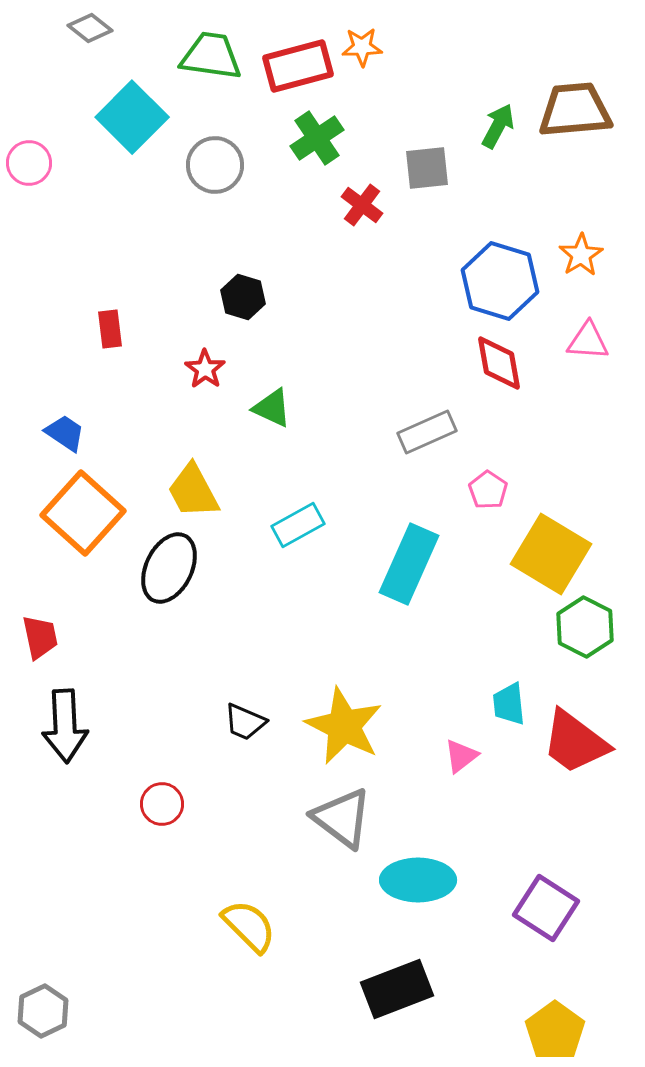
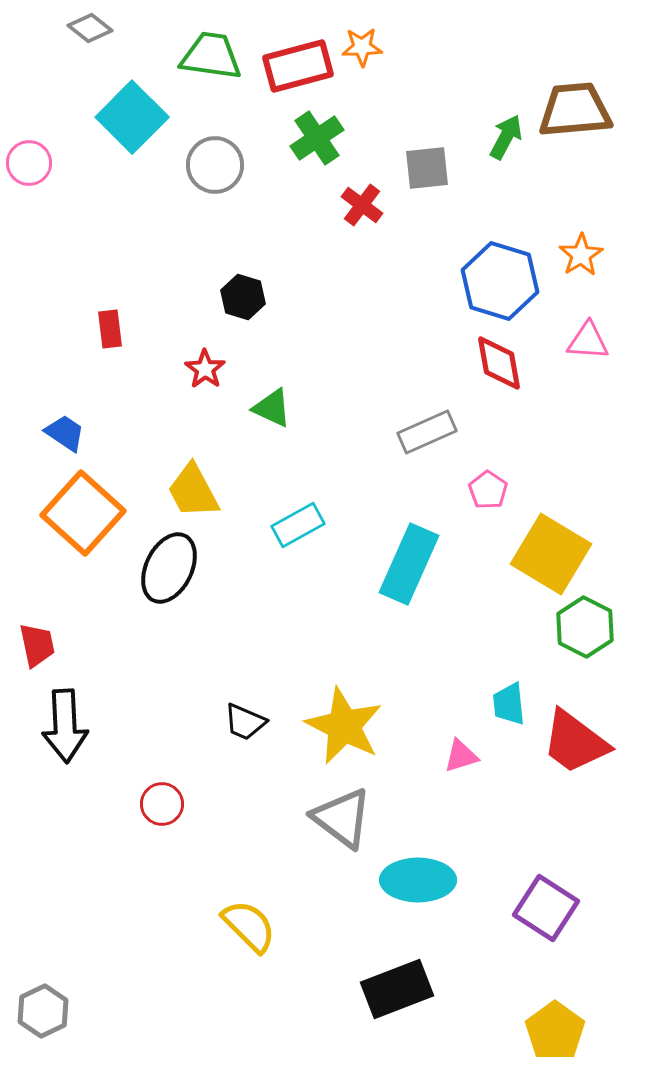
green arrow at (498, 126): moved 8 px right, 11 px down
red trapezoid at (40, 637): moved 3 px left, 8 px down
pink triangle at (461, 756): rotated 21 degrees clockwise
